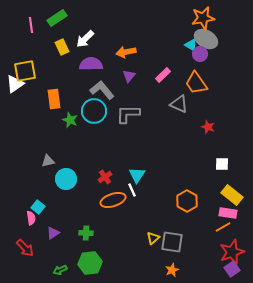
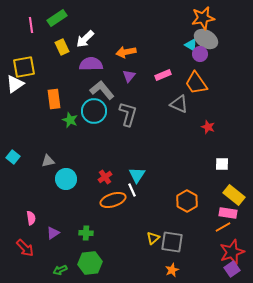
yellow square at (25, 71): moved 1 px left, 4 px up
pink rectangle at (163, 75): rotated 21 degrees clockwise
gray L-shape at (128, 114): rotated 105 degrees clockwise
yellow rectangle at (232, 195): moved 2 px right
cyan square at (38, 207): moved 25 px left, 50 px up
